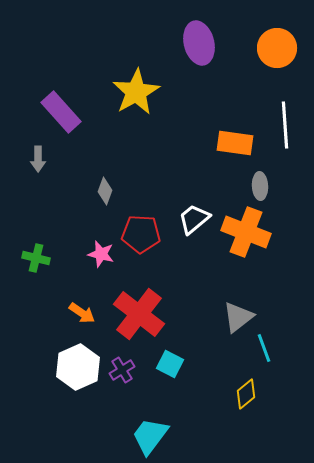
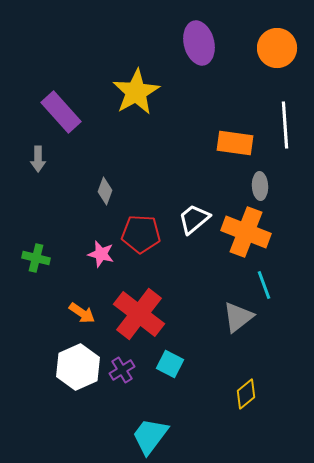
cyan line: moved 63 px up
